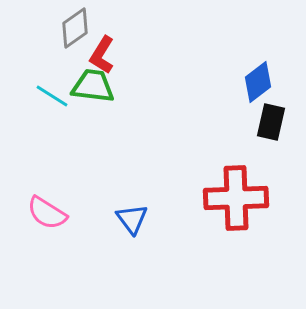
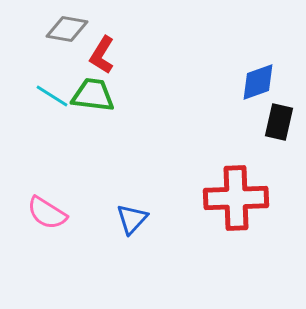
gray diamond: moved 8 px left, 1 px down; rotated 45 degrees clockwise
blue diamond: rotated 18 degrees clockwise
green trapezoid: moved 9 px down
black rectangle: moved 8 px right
blue triangle: rotated 20 degrees clockwise
